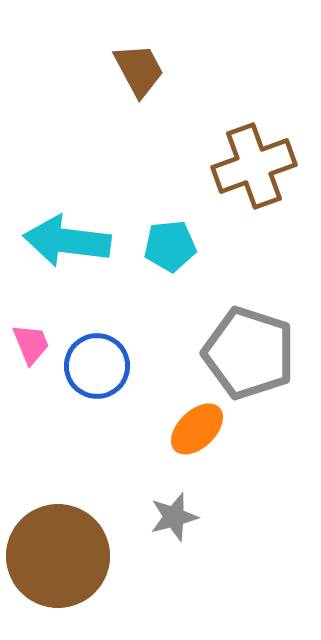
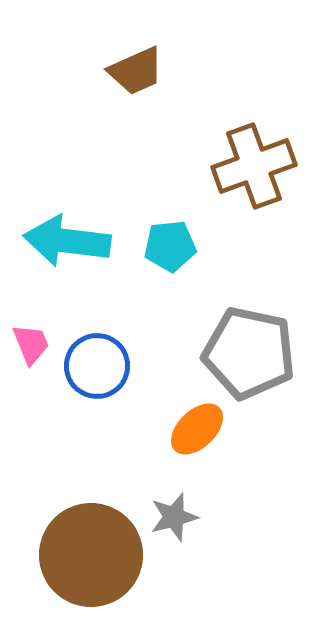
brown trapezoid: moved 3 px left, 1 px down; rotated 94 degrees clockwise
gray pentagon: rotated 6 degrees counterclockwise
brown circle: moved 33 px right, 1 px up
